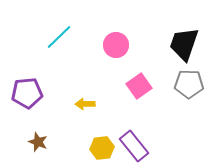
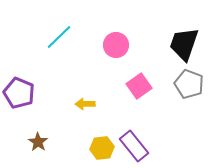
gray pentagon: rotated 20 degrees clockwise
purple pentagon: moved 8 px left; rotated 28 degrees clockwise
brown star: rotated 12 degrees clockwise
